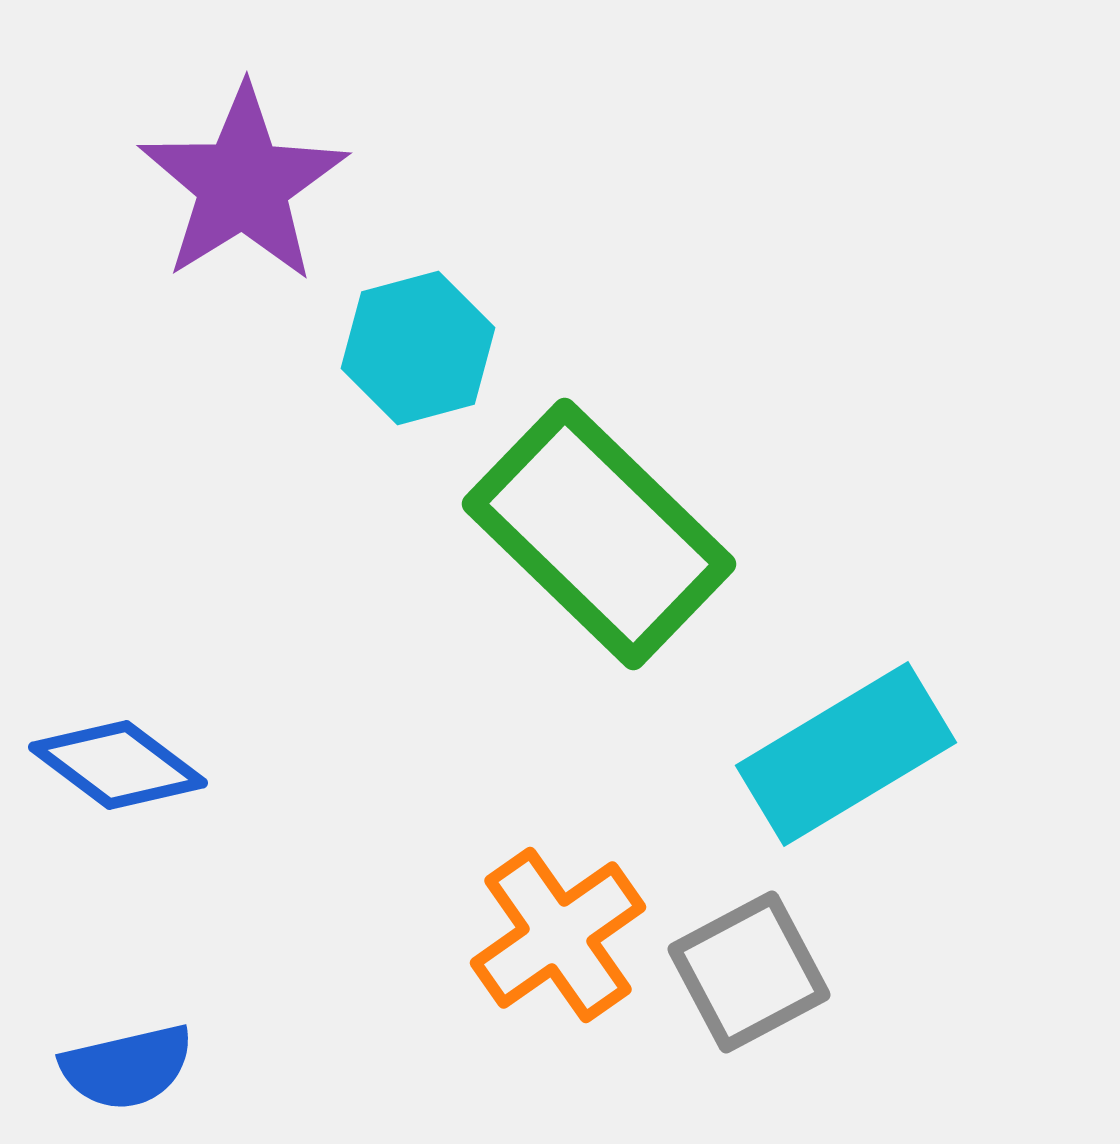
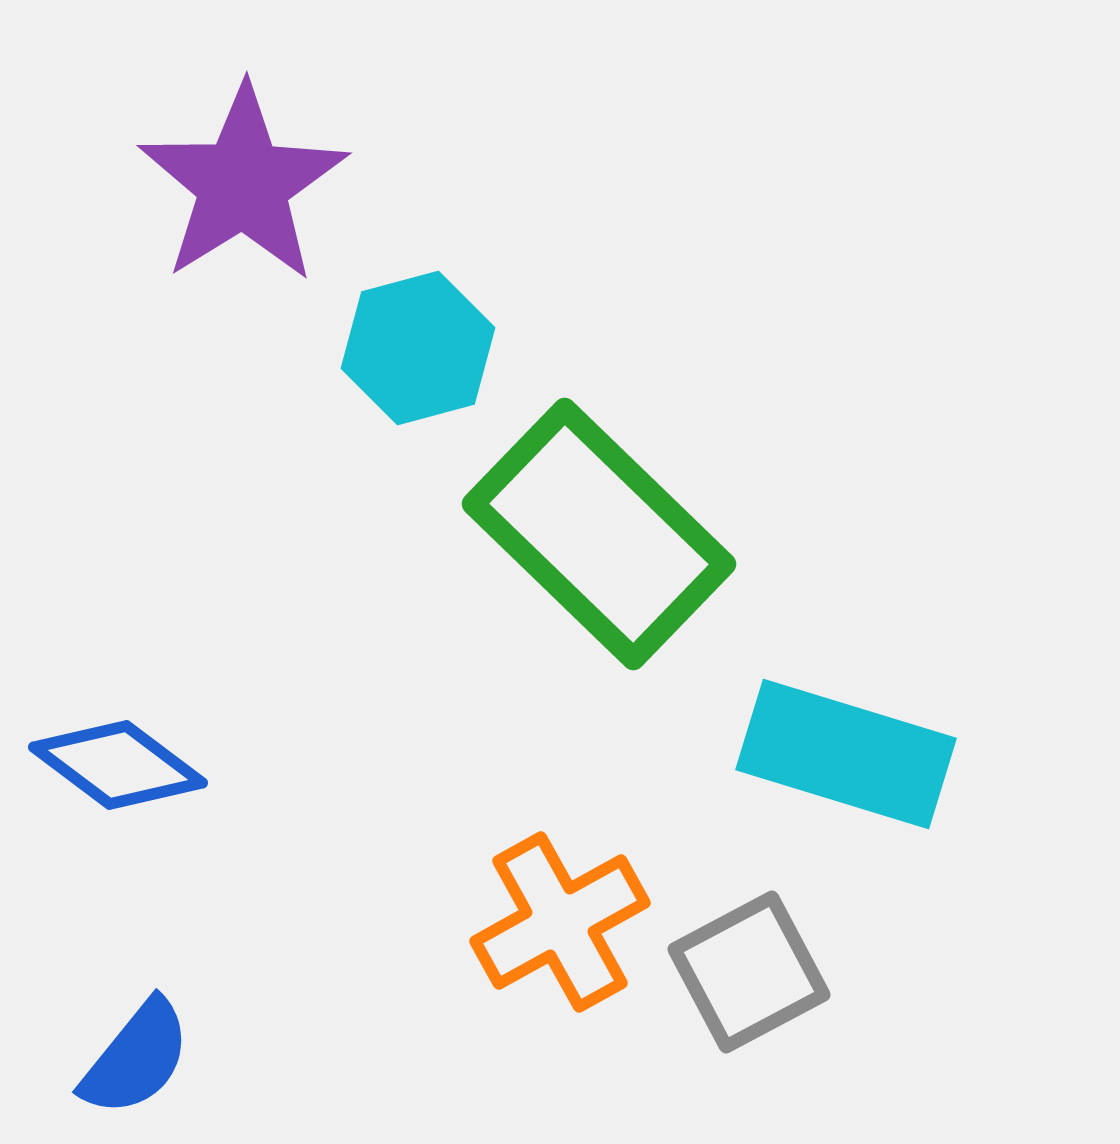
cyan rectangle: rotated 48 degrees clockwise
orange cross: moved 2 px right, 13 px up; rotated 6 degrees clockwise
blue semicircle: moved 9 px right, 9 px up; rotated 38 degrees counterclockwise
